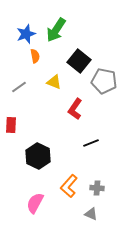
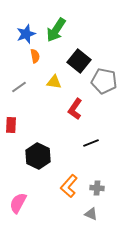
yellow triangle: rotated 14 degrees counterclockwise
pink semicircle: moved 17 px left
